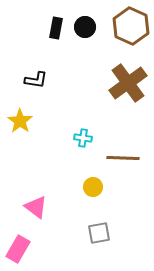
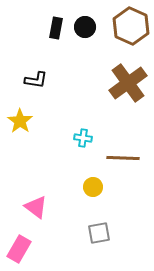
pink rectangle: moved 1 px right
